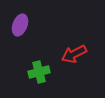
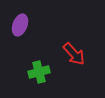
red arrow: rotated 105 degrees counterclockwise
